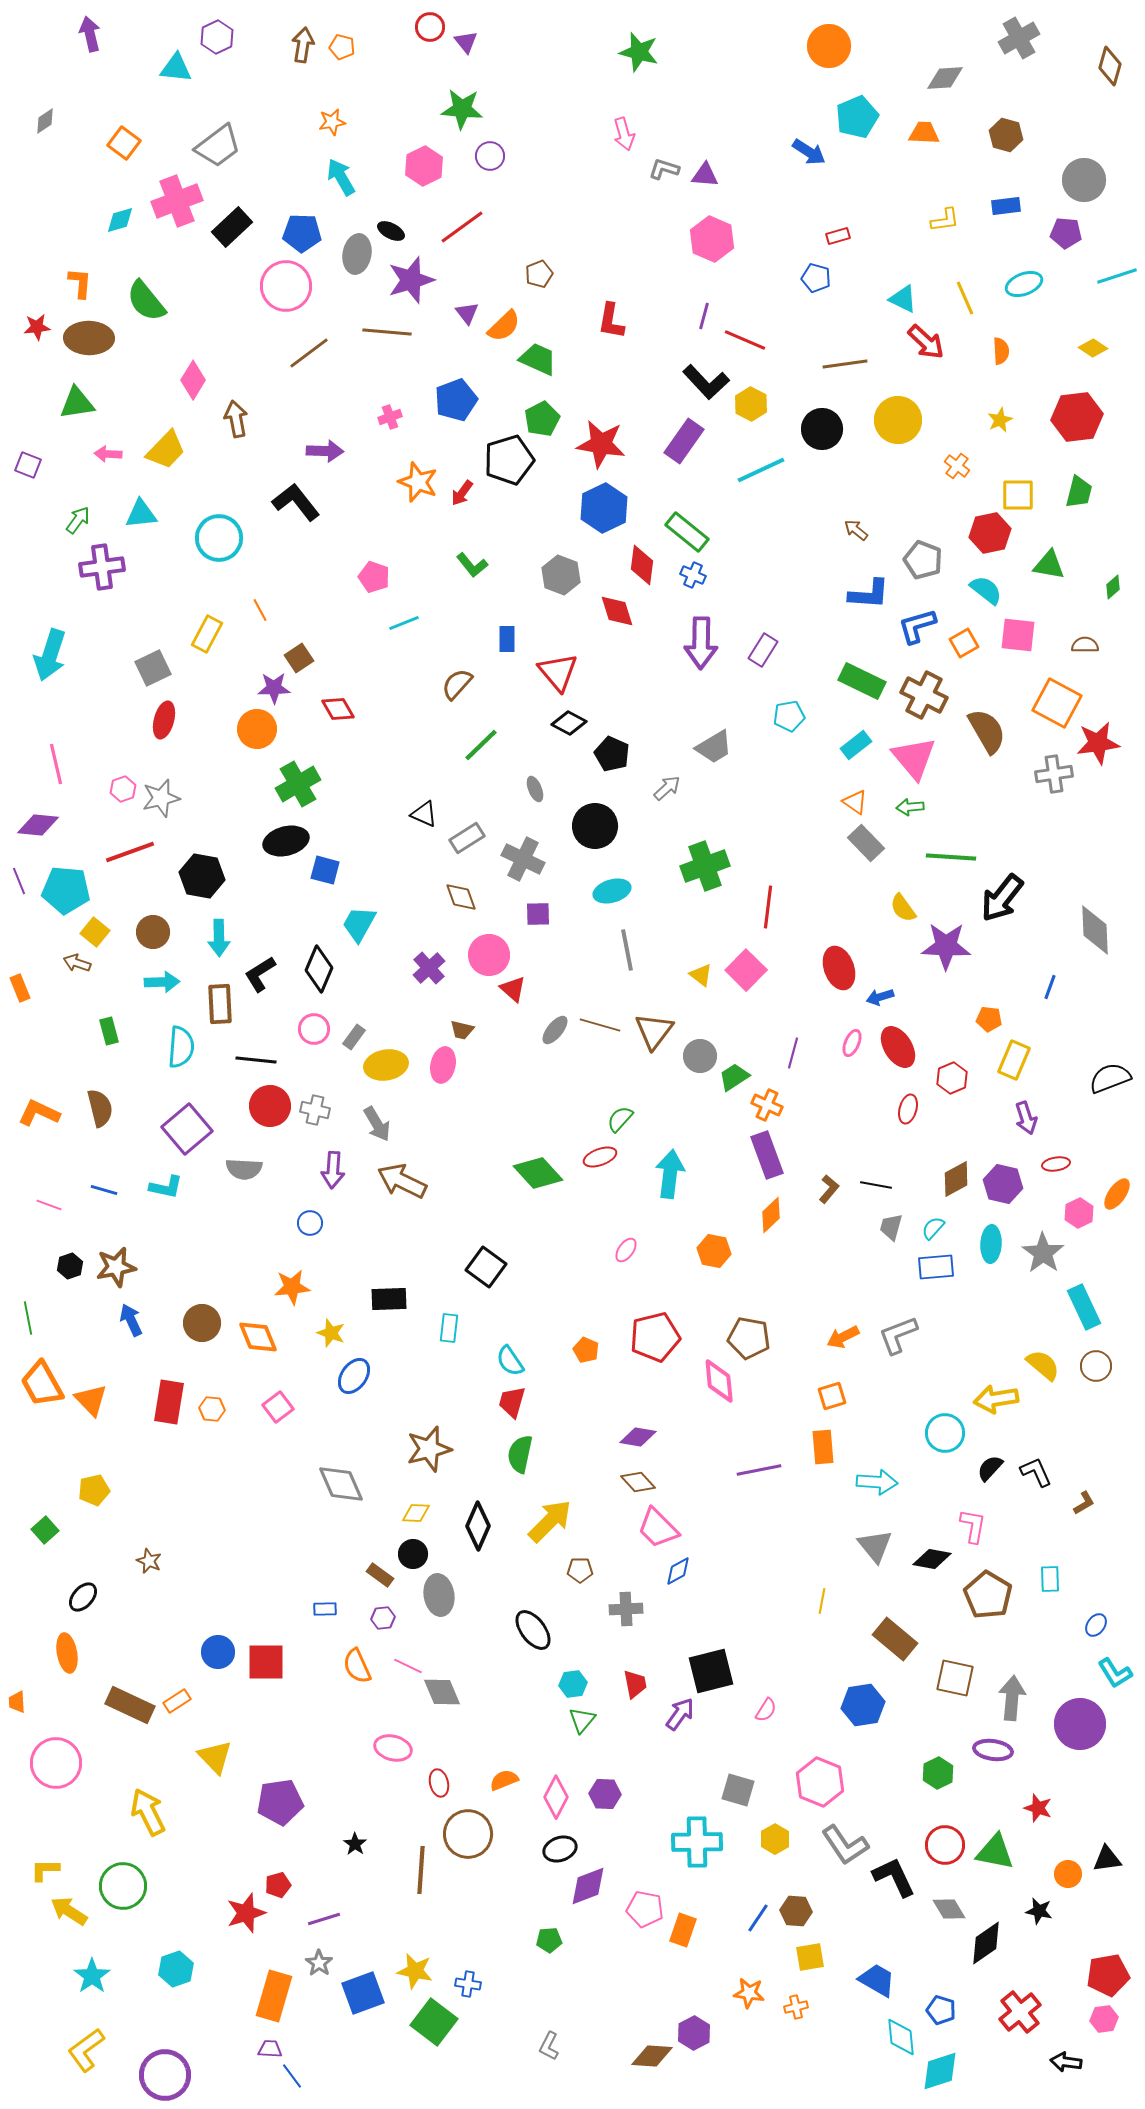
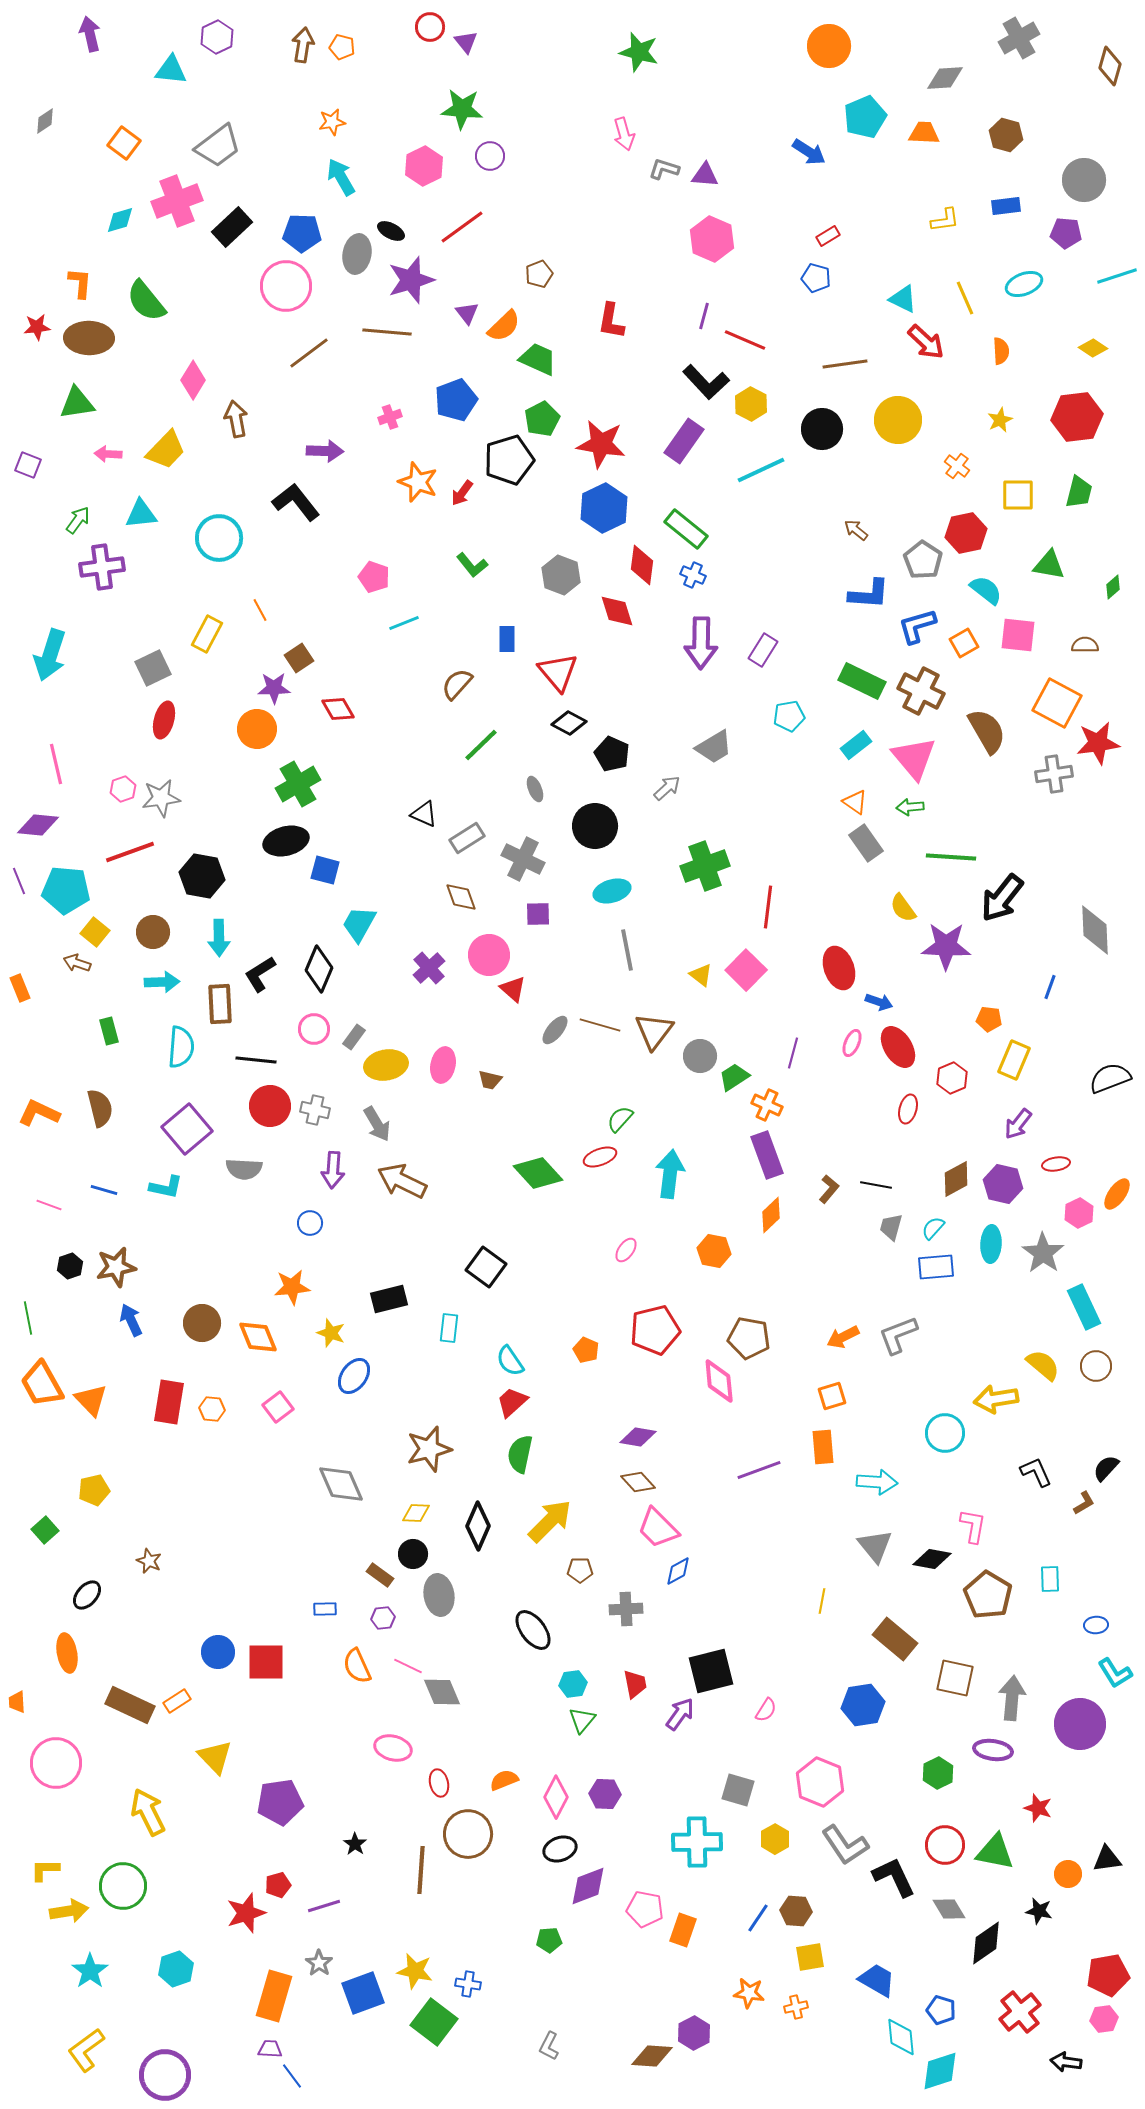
cyan triangle at (176, 68): moved 5 px left, 2 px down
cyan pentagon at (857, 117): moved 8 px right
red rectangle at (838, 236): moved 10 px left; rotated 15 degrees counterclockwise
green rectangle at (687, 532): moved 1 px left, 3 px up
red hexagon at (990, 533): moved 24 px left
gray pentagon at (923, 560): rotated 12 degrees clockwise
brown cross at (924, 695): moved 3 px left, 4 px up
gray star at (161, 798): rotated 6 degrees clockwise
gray rectangle at (866, 843): rotated 9 degrees clockwise
blue arrow at (880, 997): moved 1 px left, 5 px down; rotated 144 degrees counterclockwise
brown trapezoid at (462, 1030): moved 28 px right, 50 px down
purple arrow at (1026, 1118): moved 8 px left, 6 px down; rotated 56 degrees clockwise
black rectangle at (389, 1299): rotated 12 degrees counterclockwise
red pentagon at (655, 1337): moved 7 px up
red trapezoid at (512, 1402): rotated 32 degrees clockwise
black semicircle at (990, 1468): moved 116 px right
purple line at (759, 1470): rotated 9 degrees counterclockwise
black ellipse at (83, 1597): moved 4 px right, 2 px up
blue ellipse at (1096, 1625): rotated 50 degrees clockwise
yellow arrow at (69, 1911): rotated 138 degrees clockwise
purple line at (324, 1919): moved 13 px up
cyan star at (92, 1976): moved 2 px left, 5 px up
